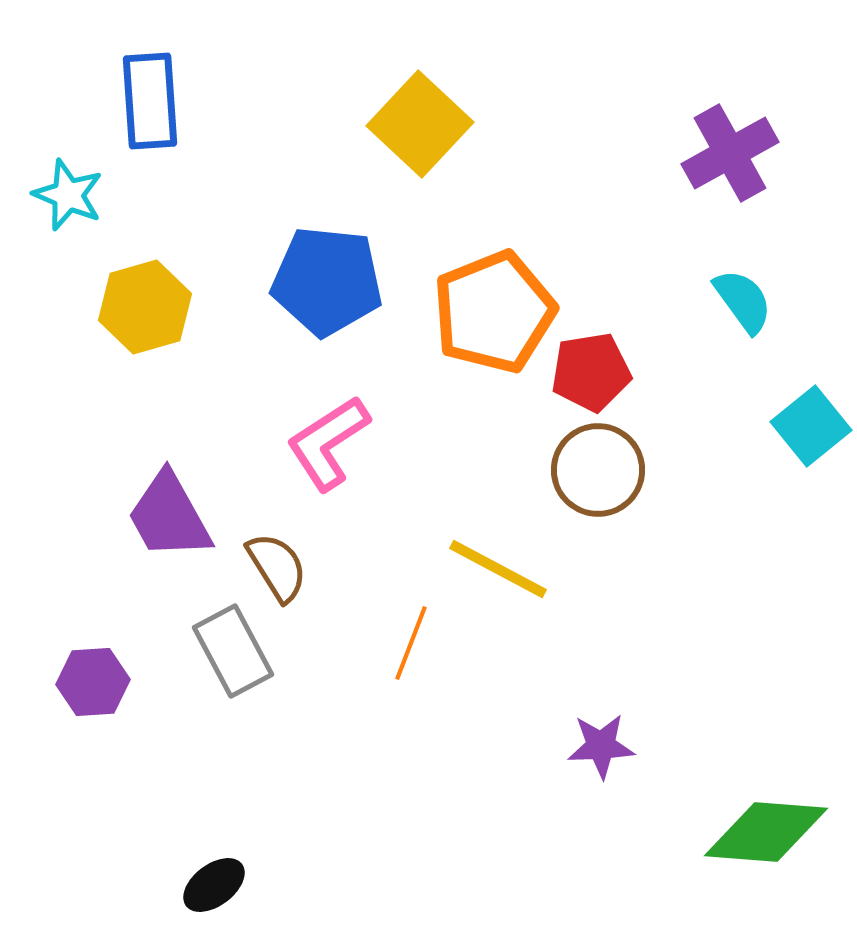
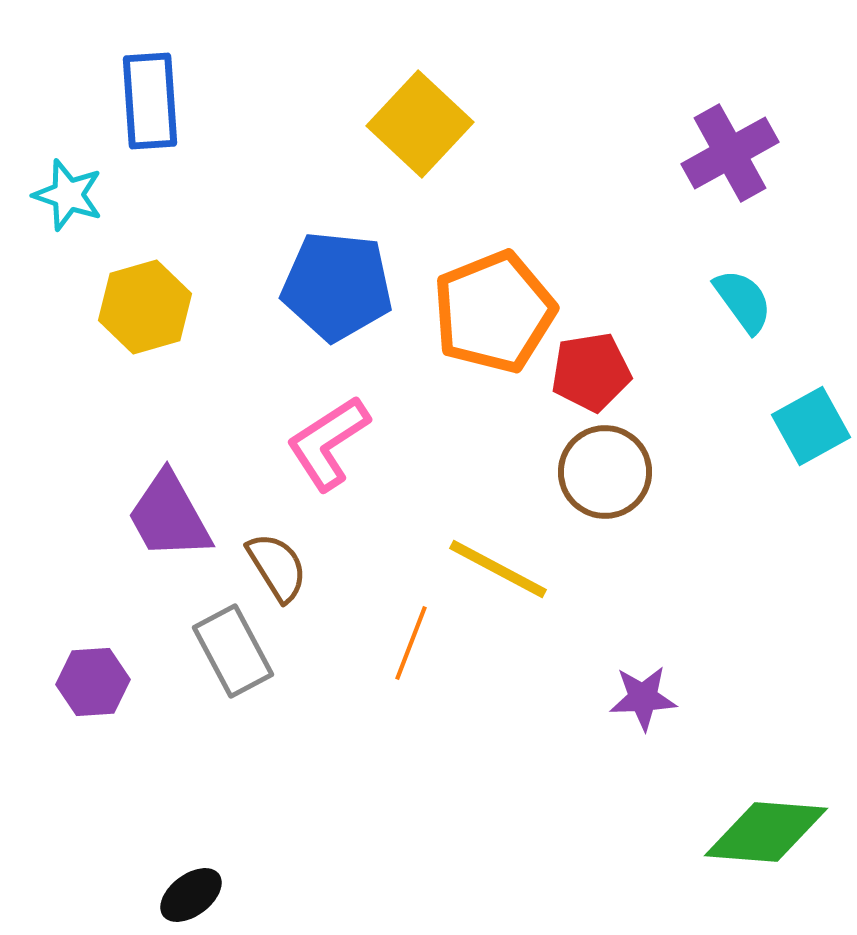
cyan star: rotated 4 degrees counterclockwise
blue pentagon: moved 10 px right, 5 px down
cyan square: rotated 10 degrees clockwise
brown circle: moved 7 px right, 2 px down
purple star: moved 42 px right, 48 px up
black ellipse: moved 23 px left, 10 px down
